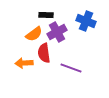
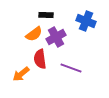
purple cross: moved 1 px left, 5 px down
red semicircle: moved 4 px left, 6 px down
orange arrow: moved 3 px left, 11 px down; rotated 36 degrees counterclockwise
